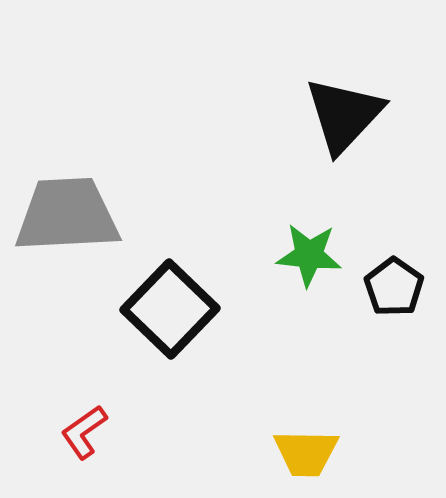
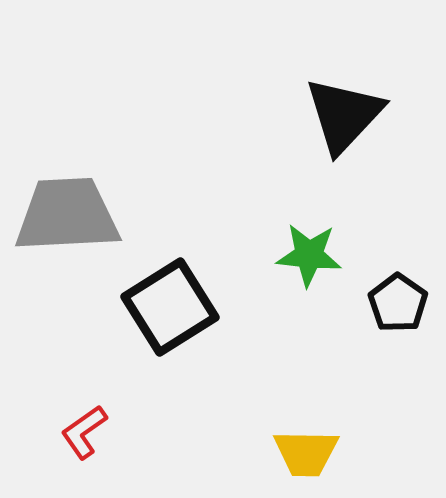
black pentagon: moved 4 px right, 16 px down
black square: moved 2 px up; rotated 14 degrees clockwise
